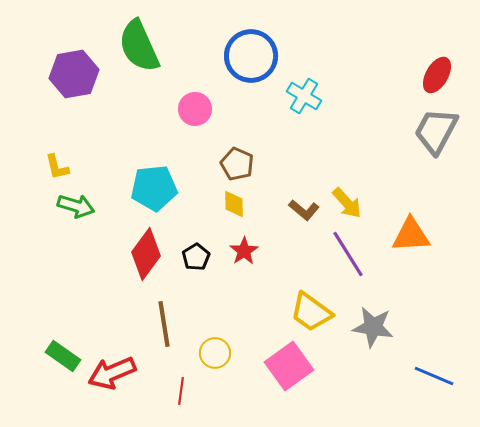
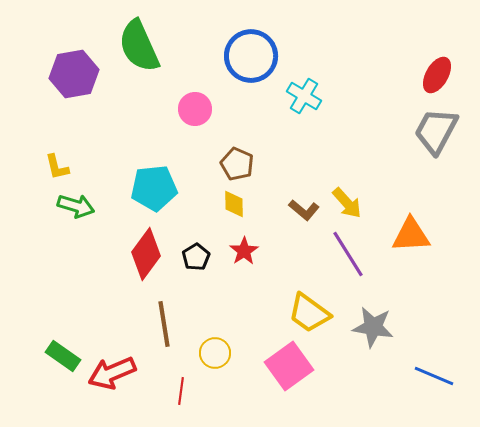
yellow trapezoid: moved 2 px left, 1 px down
